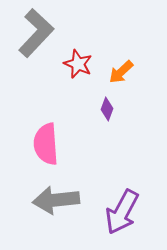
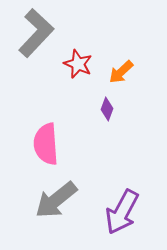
gray arrow: rotated 33 degrees counterclockwise
